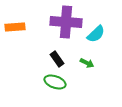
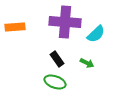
purple cross: moved 1 px left
